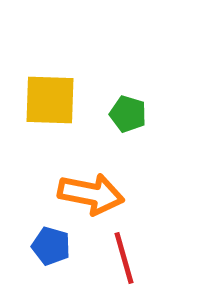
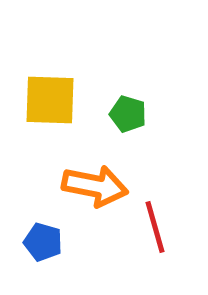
orange arrow: moved 4 px right, 8 px up
blue pentagon: moved 8 px left, 4 px up
red line: moved 31 px right, 31 px up
